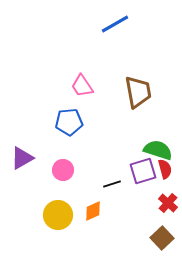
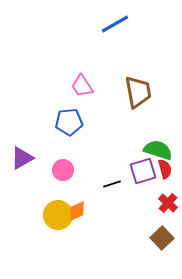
orange diamond: moved 16 px left
